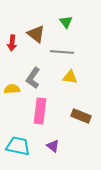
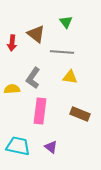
brown rectangle: moved 1 px left, 2 px up
purple triangle: moved 2 px left, 1 px down
